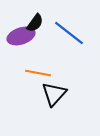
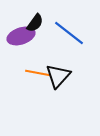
black triangle: moved 4 px right, 18 px up
